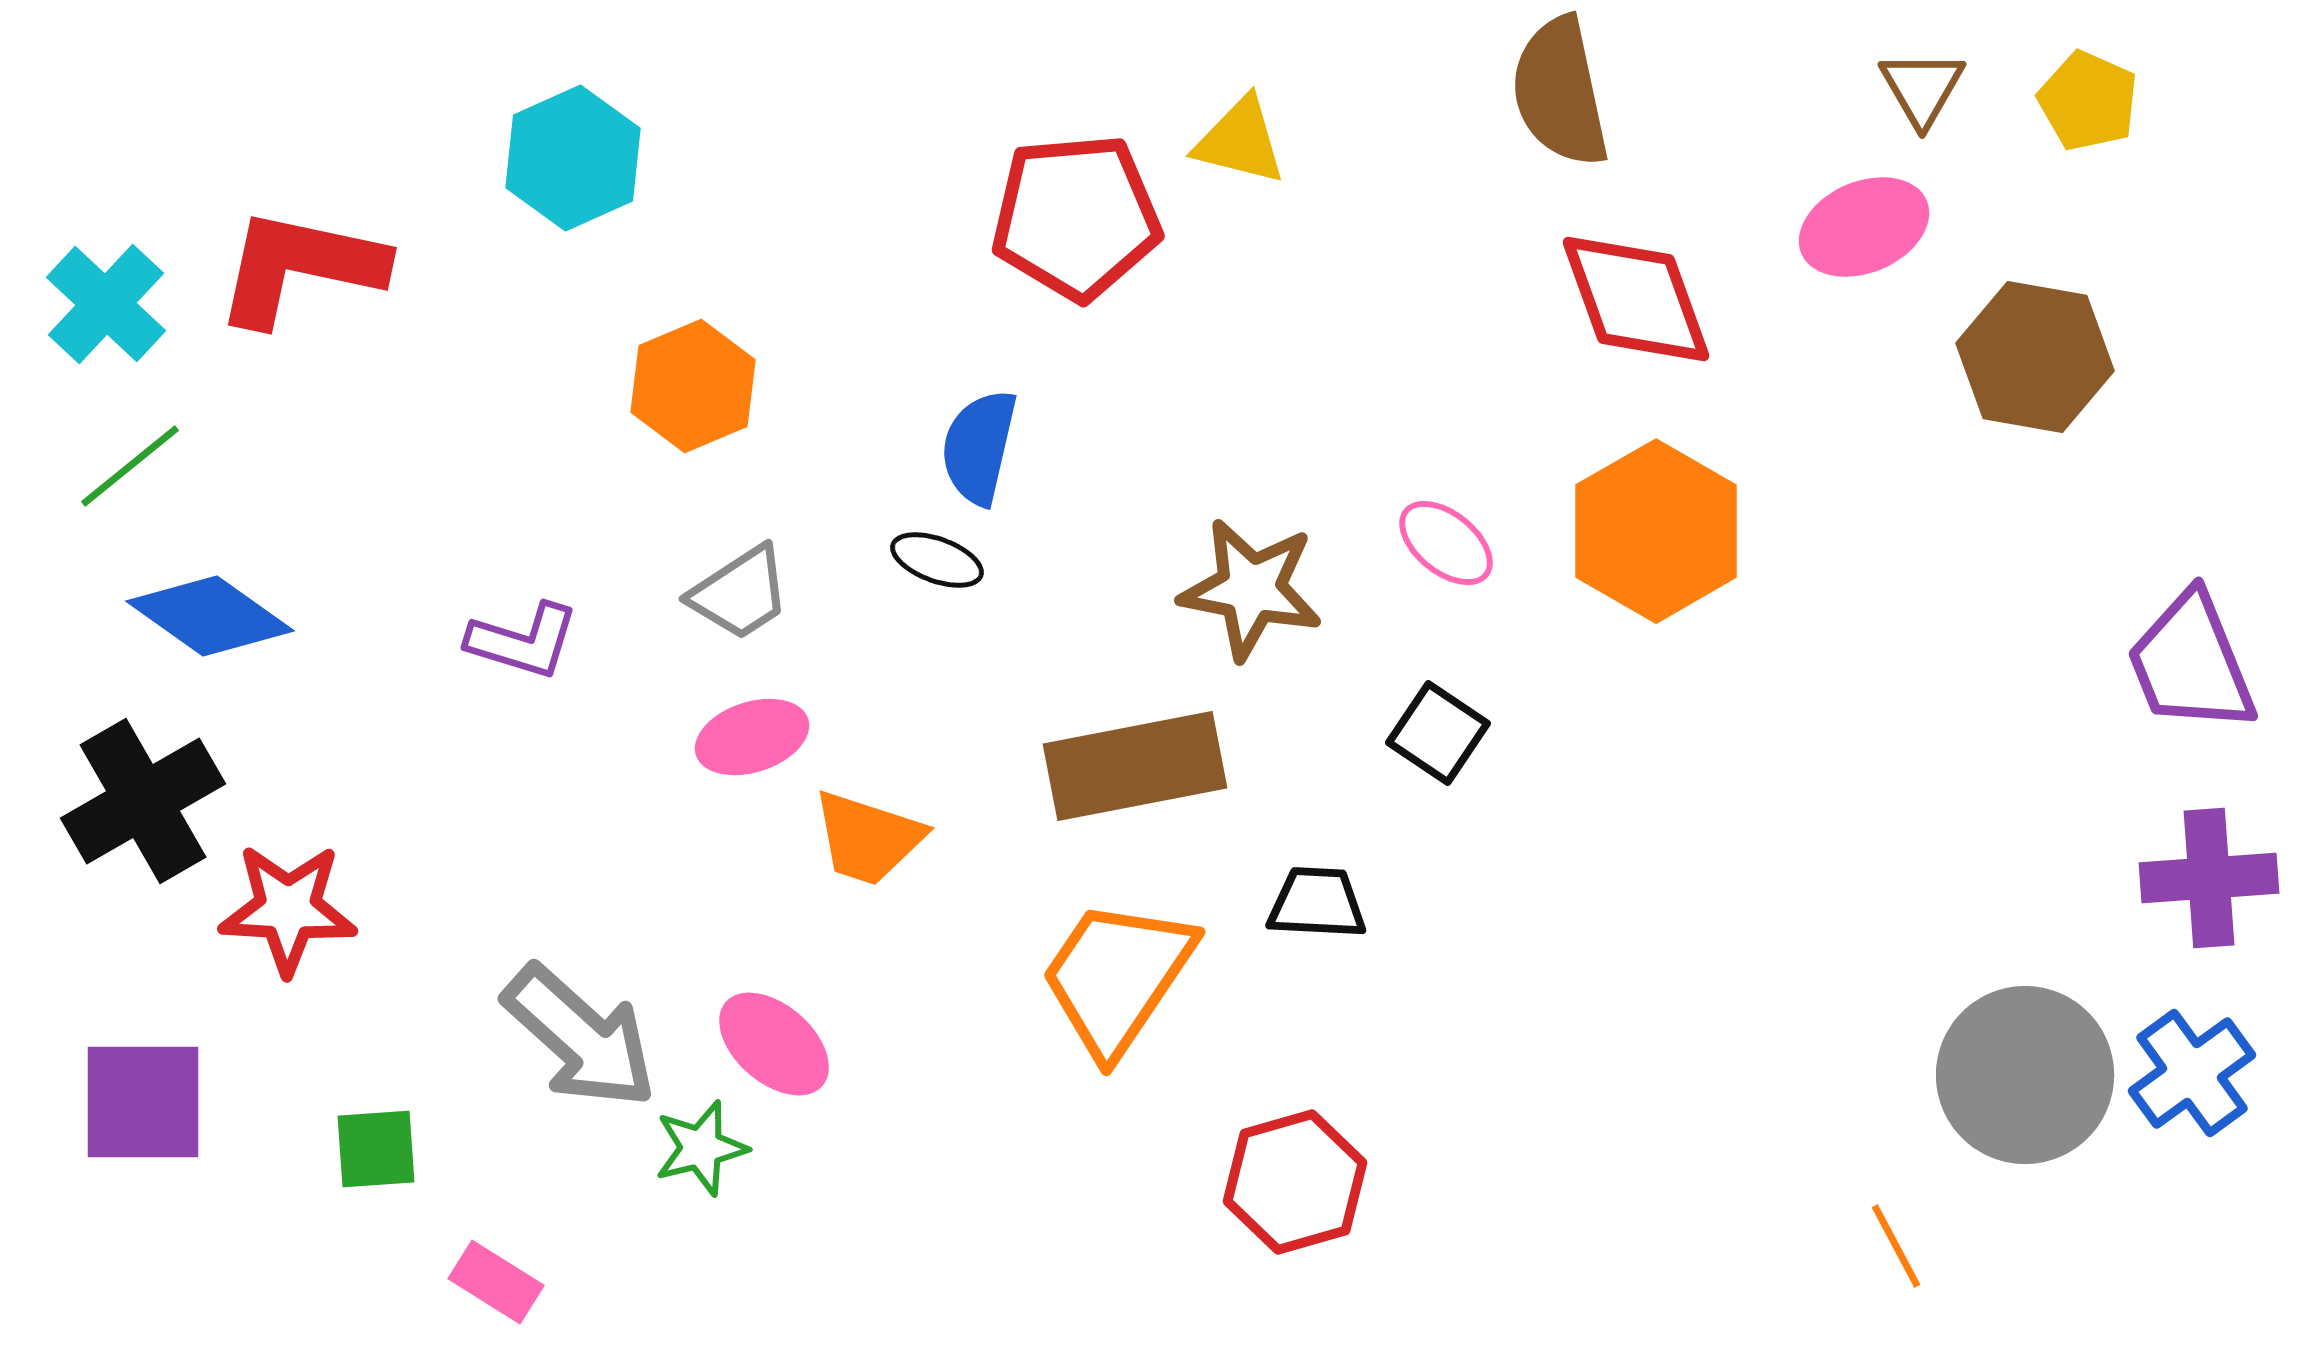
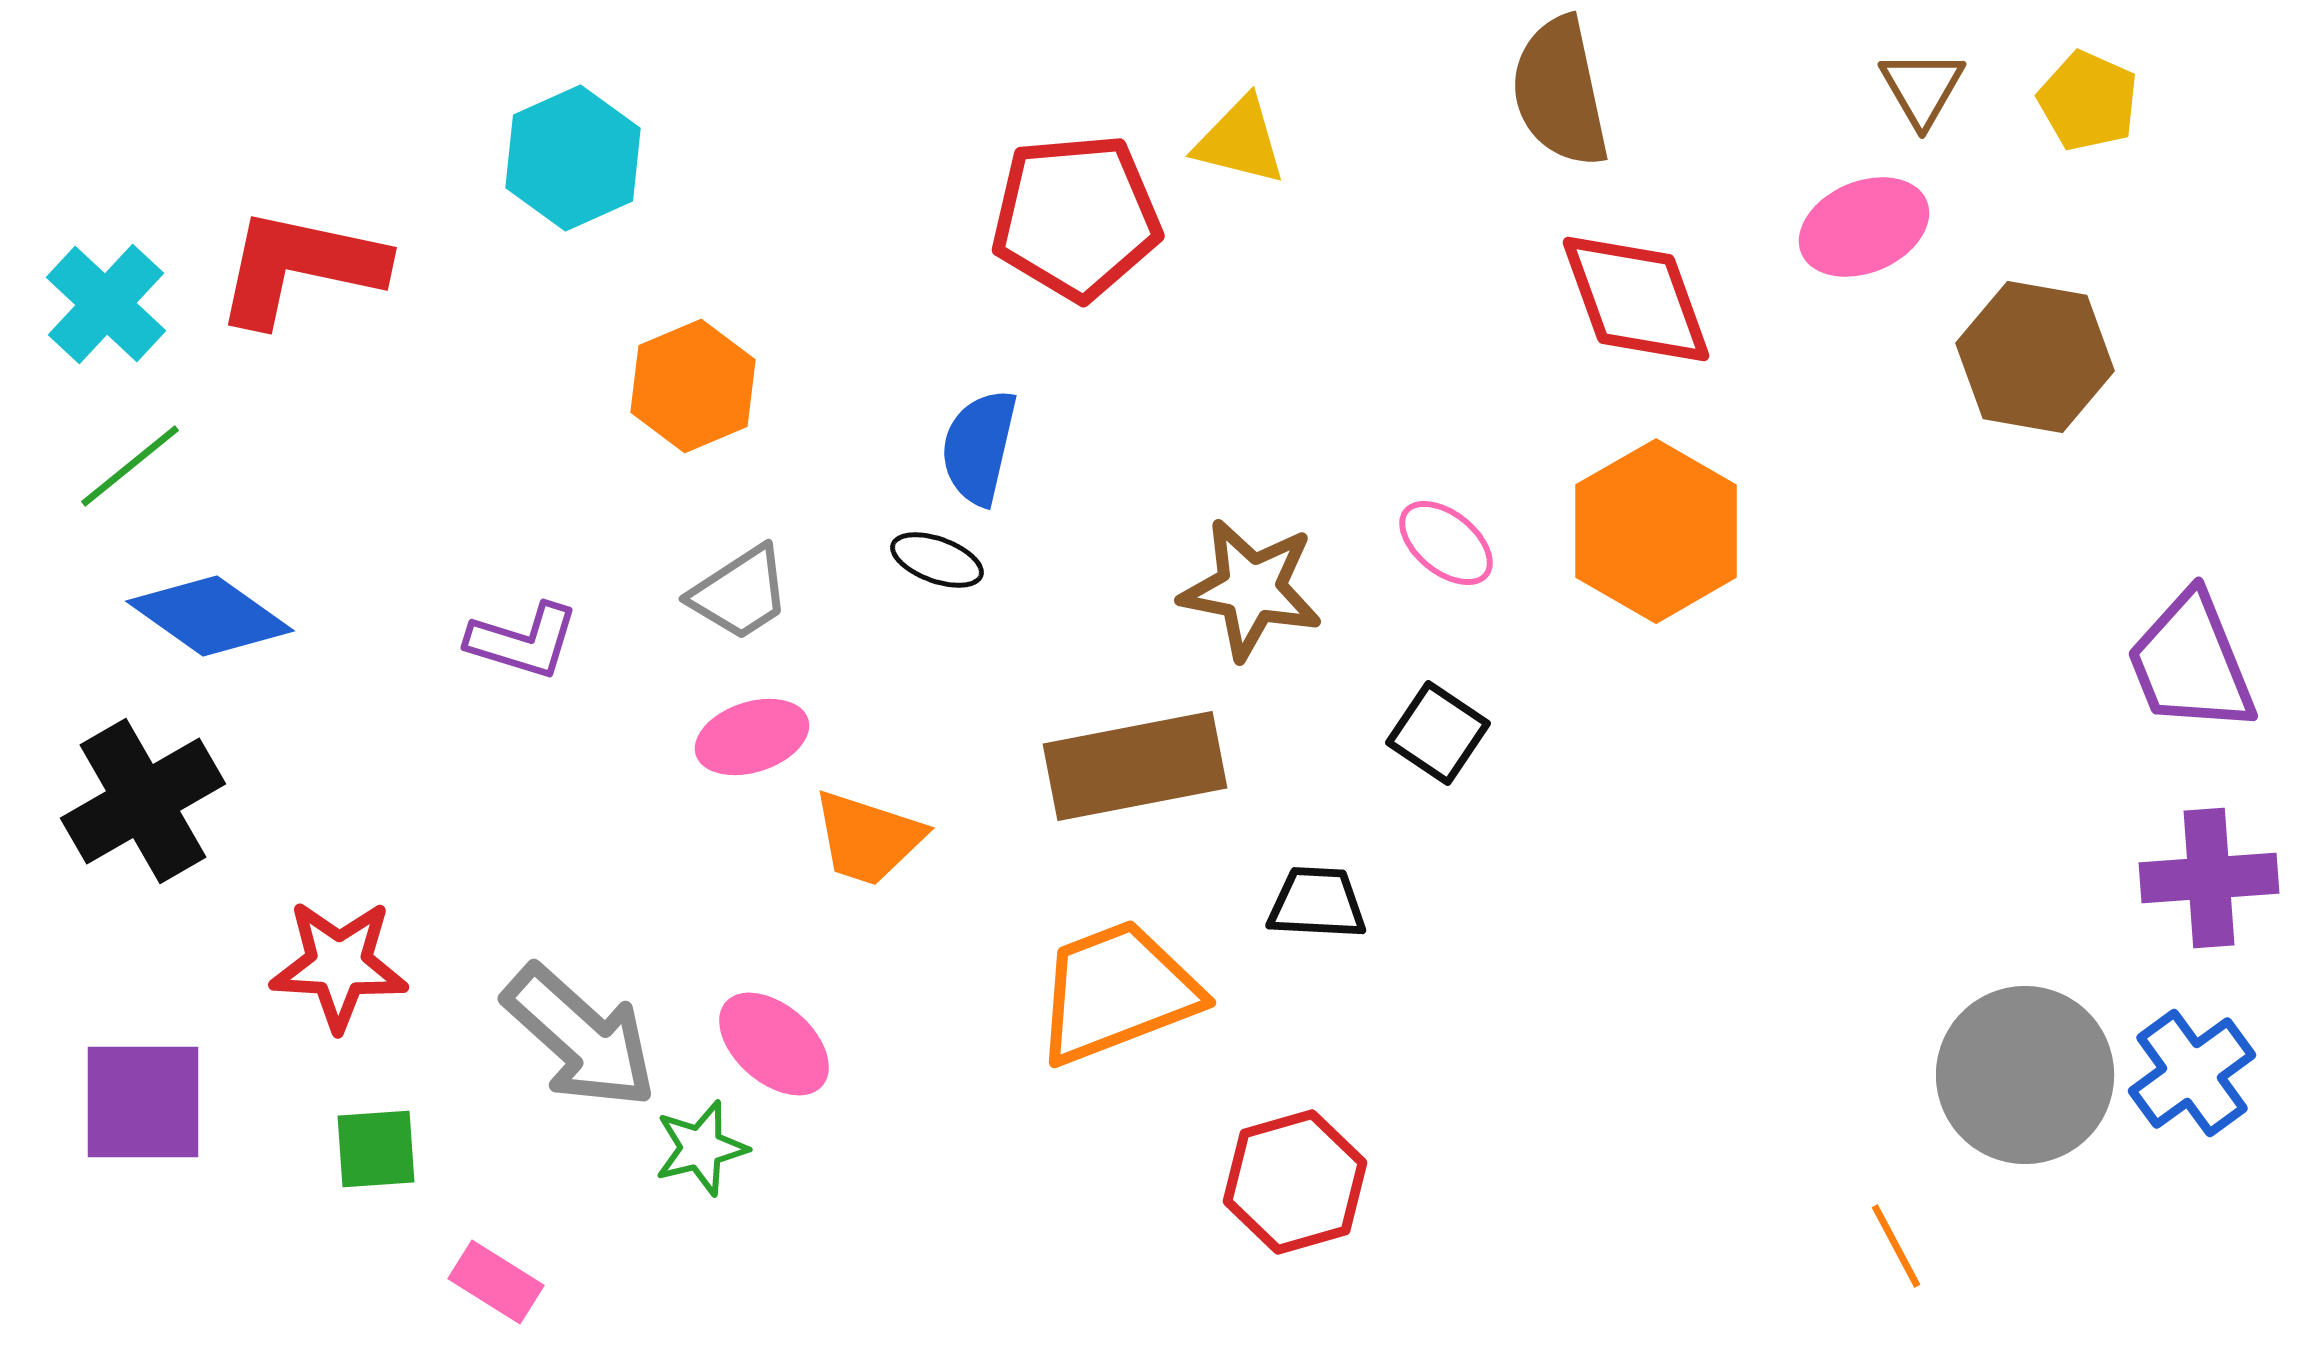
red star at (288, 909): moved 51 px right, 56 px down
orange trapezoid at (1117, 977): moved 15 px down; rotated 35 degrees clockwise
